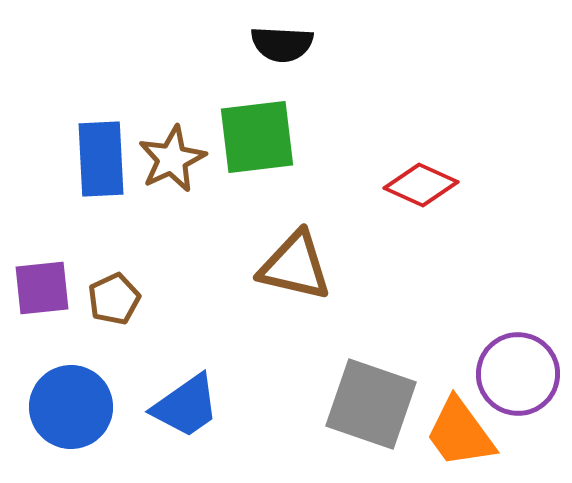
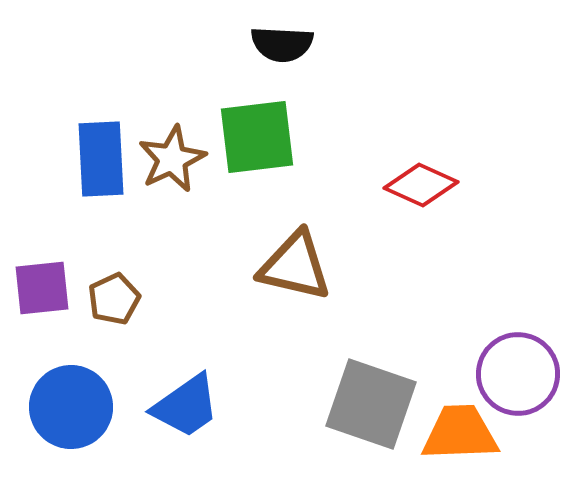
orange trapezoid: rotated 124 degrees clockwise
